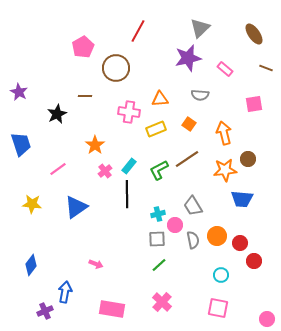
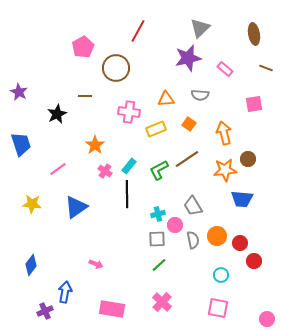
brown ellipse at (254, 34): rotated 25 degrees clockwise
orange triangle at (160, 99): moved 6 px right
pink cross at (105, 171): rotated 16 degrees counterclockwise
